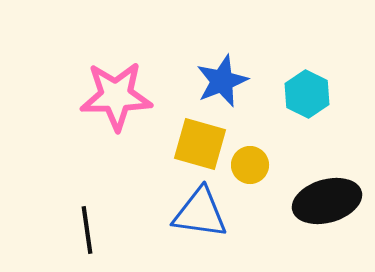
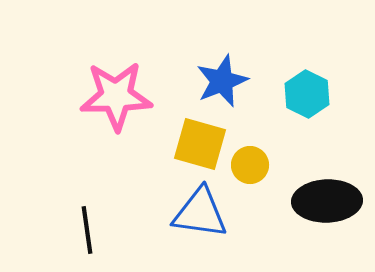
black ellipse: rotated 14 degrees clockwise
